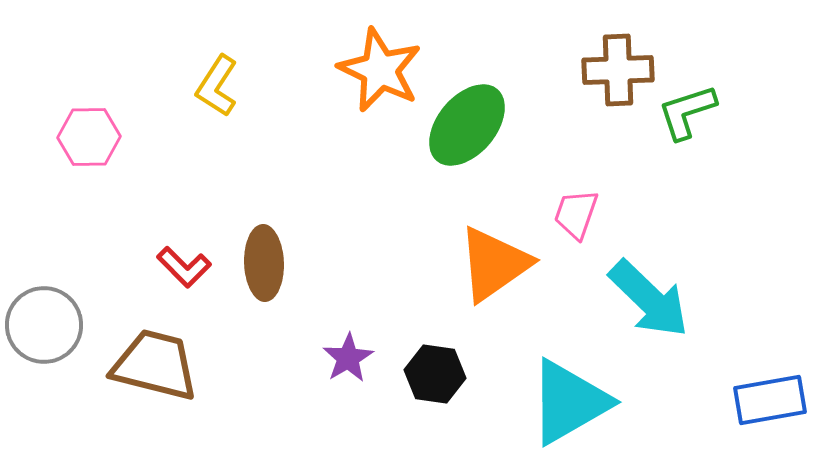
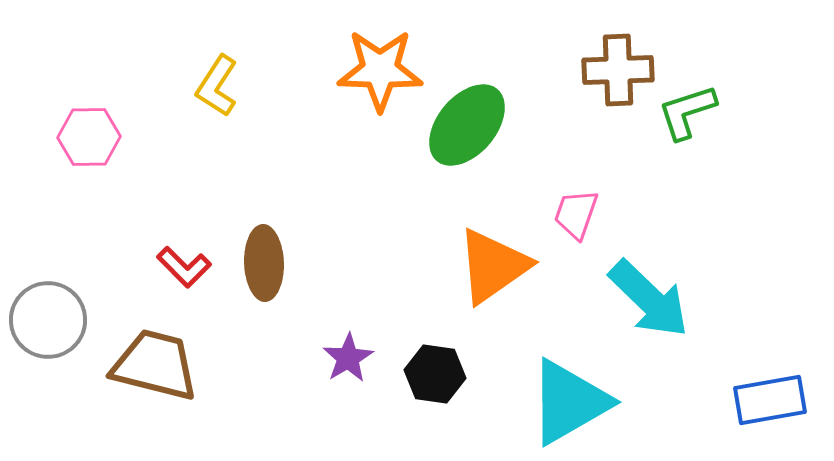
orange star: rotated 24 degrees counterclockwise
orange triangle: moved 1 px left, 2 px down
gray circle: moved 4 px right, 5 px up
